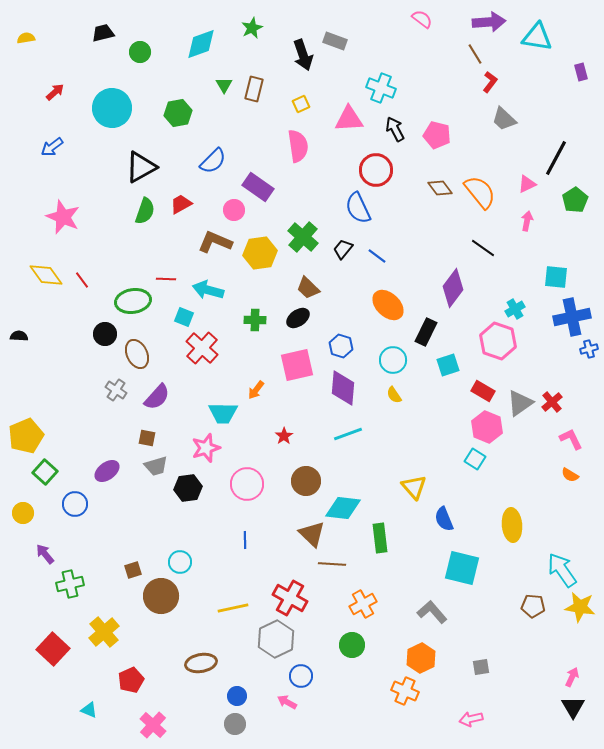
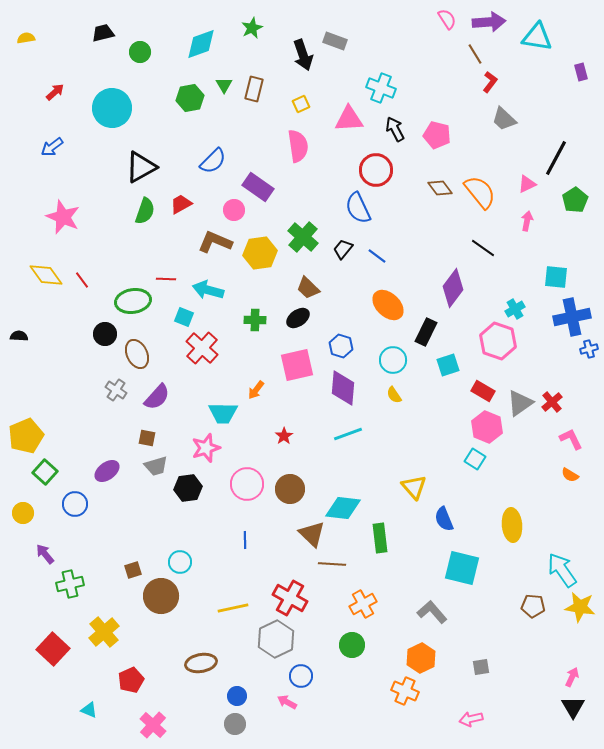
pink semicircle at (422, 19): moved 25 px right; rotated 20 degrees clockwise
green hexagon at (178, 113): moved 12 px right, 15 px up
brown circle at (306, 481): moved 16 px left, 8 px down
